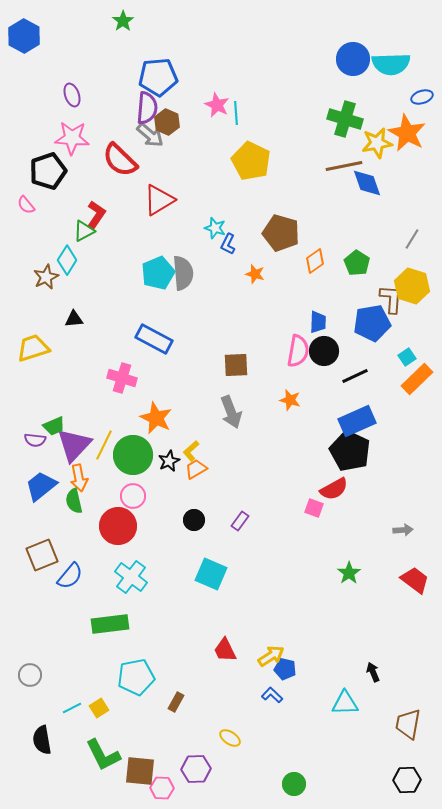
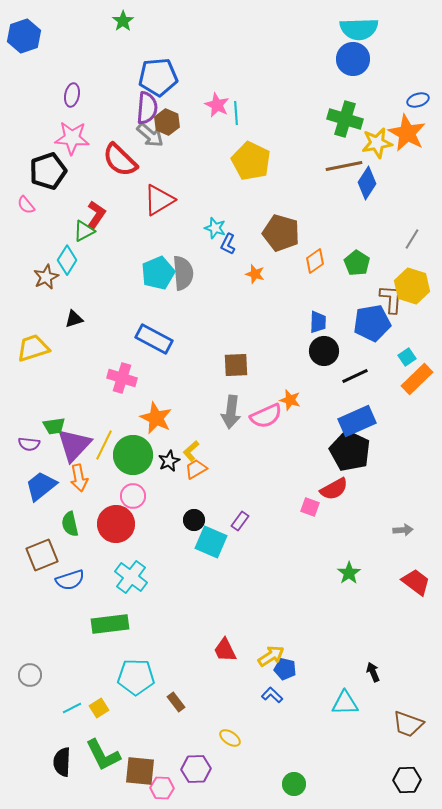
blue hexagon at (24, 36): rotated 12 degrees clockwise
cyan semicircle at (391, 64): moved 32 px left, 35 px up
purple ellipse at (72, 95): rotated 30 degrees clockwise
blue ellipse at (422, 97): moved 4 px left, 3 px down
blue diamond at (367, 183): rotated 52 degrees clockwise
black triangle at (74, 319): rotated 12 degrees counterclockwise
pink semicircle at (298, 351): moved 32 px left, 65 px down; rotated 56 degrees clockwise
gray arrow at (231, 412): rotated 28 degrees clockwise
green trapezoid at (54, 426): rotated 15 degrees clockwise
purple semicircle at (35, 440): moved 6 px left, 4 px down
green semicircle at (74, 501): moved 4 px left, 23 px down
pink square at (314, 508): moved 4 px left, 1 px up
red circle at (118, 526): moved 2 px left, 2 px up
cyan square at (211, 574): moved 32 px up
blue semicircle at (70, 576): moved 4 px down; rotated 32 degrees clockwise
red trapezoid at (415, 580): moved 1 px right, 2 px down
cyan pentagon at (136, 677): rotated 12 degrees clockwise
brown rectangle at (176, 702): rotated 66 degrees counterclockwise
brown trapezoid at (408, 724): rotated 80 degrees counterclockwise
black semicircle at (42, 740): moved 20 px right, 22 px down; rotated 12 degrees clockwise
